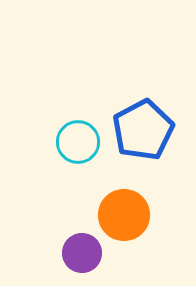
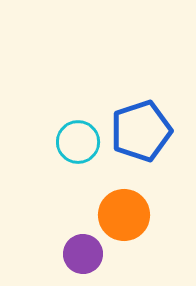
blue pentagon: moved 2 px left, 1 px down; rotated 10 degrees clockwise
purple circle: moved 1 px right, 1 px down
